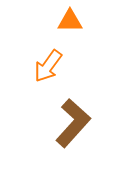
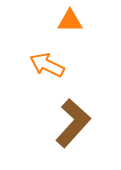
orange arrow: moved 1 px left, 1 px up; rotated 80 degrees clockwise
